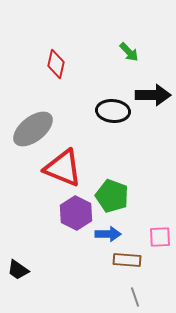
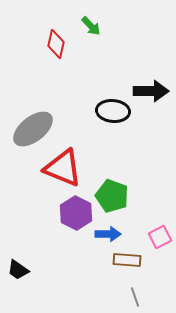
green arrow: moved 38 px left, 26 px up
red diamond: moved 20 px up
black arrow: moved 2 px left, 4 px up
pink square: rotated 25 degrees counterclockwise
